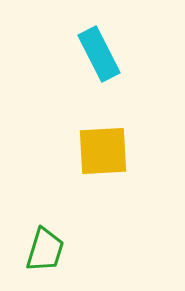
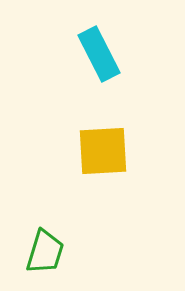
green trapezoid: moved 2 px down
